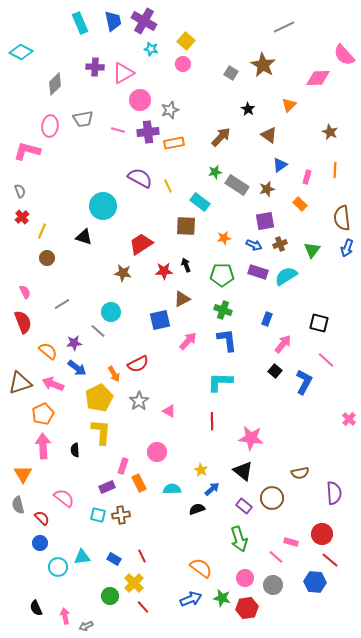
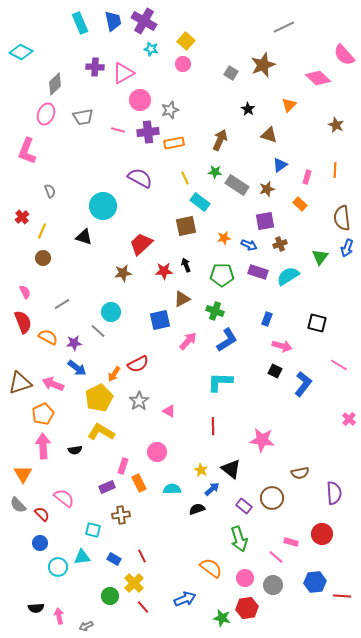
brown star at (263, 65): rotated 20 degrees clockwise
pink diamond at (318, 78): rotated 45 degrees clockwise
gray trapezoid at (83, 119): moved 2 px up
pink ellipse at (50, 126): moved 4 px left, 12 px up; rotated 15 degrees clockwise
brown star at (330, 132): moved 6 px right, 7 px up
brown triangle at (269, 135): rotated 18 degrees counterclockwise
brown arrow at (221, 137): moved 1 px left, 3 px down; rotated 20 degrees counterclockwise
pink L-shape at (27, 151): rotated 84 degrees counterclockwise
green star at (215, 172): rotated 16 degrees clockwise
yellow line at (168, 186): moved 17 px right, 8 px up
gray semicircle at (20, 191): moved 30 px right
brown square at (186, 226): rotated 15 degrees counterclockwise
red trapezoid at (141, 244): rotated 10 degrees counterclockwise
blue arrow at (254, 245): moved 5 px left
green triangle at (312, 250): moved 8 px right, 7 px down
brown circle at (47, 258): moved 4 px left
brown star at (123, 273): rotated 18 degrees counterclockwise
cyan semicircle at (286, 276): moved 2 px right
green cross at (223, 310): moved 8 px left, 1 px down
black square at (319, 323): moved 2 px left
blue L-shape at (227, 340): rotated 65 degrees clockwise
pink arrow at (283, 344): moved 1 px left, 2 px down; rotated 66 degrees clockwise
orange semicircle at (48, 351): moved 14 px up; rotated 12 degrees counterclockwise
pink line at (326, 360): moved 13 px right, 5 px down; rotated 12 degrees counterclockwise
black square at (275, 371): rotated 16 degrees counterclockwise
orange arrow at (114, 374): rotated 63 degrees clockwise
blue L-shape at (304, 382): moved 1 px left, 2 px down; rotated 10 degrees clockwise
red line at (212, 421): moved 1 px right, 5 px down
yellow L-shape at (101, 432): rotated 64 degrees counterclockwise
pink star at (251, 438): moved 11 px right, 2 px down
black semicircle at (75, 450): rotated 96 degrees counterclockwise
black triangle at (243, 471): moved 12 px left, 2 px up
gray semicircle at (18, 505): rotated 30 degrees counterclockwise
cyan square at (98, 515): moved 5 px left, 15 px down
red semicircle at (42, 518): moved 4 px up
red line at (330, 560): moved 12 px right, 36 px down; rotated 36 degrees counterclockwise
orange semicircle at (201, 568): moved 10 px right
blue hexagon at (315, 582): rotated 10 degrees counterclockwise
green star at (222, 598): moved 20 px down
blue arrow at (191, 599): moved 6 px left
black semicircle at (36, 608): rotated 70 degrees counterclockwise
pink arrow at (65, 616): moved 6 px left
